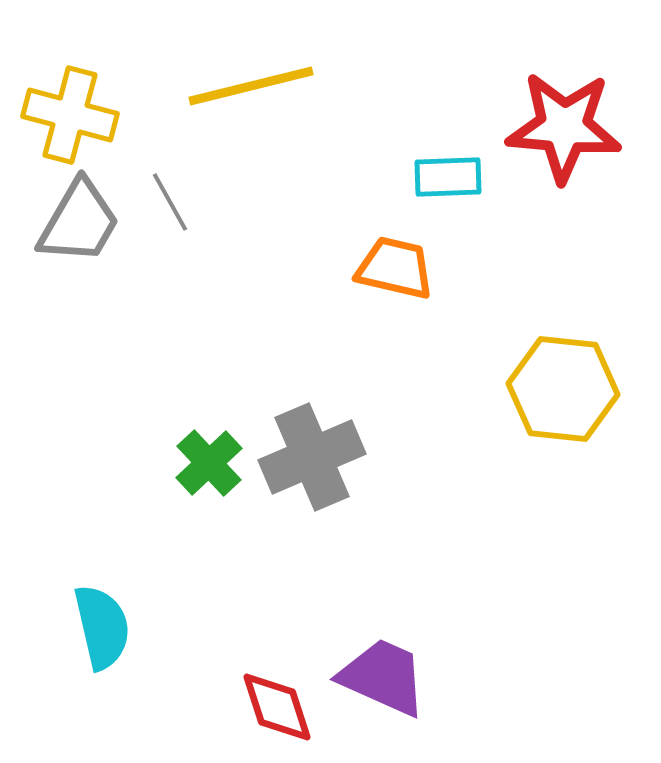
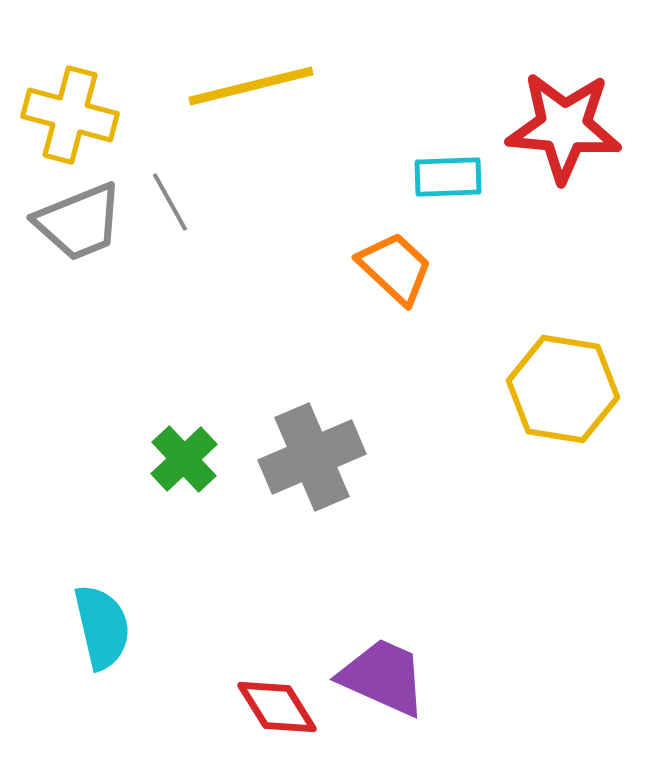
gray trapezoid: rotated 38 degrees clockwise
orange trapezoid: rotated 30 degrees clockwise
yellow hexagon: rotated 3 degrees clockwise
green cross: moved 25 px left, 4 px up
red diamond: rotated 14 degrees counterclockwise
